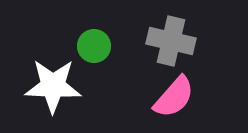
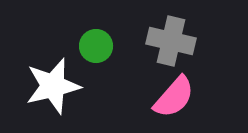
green circle: moved 2 px right
white star: rotated 16 degrees counterclockwise
